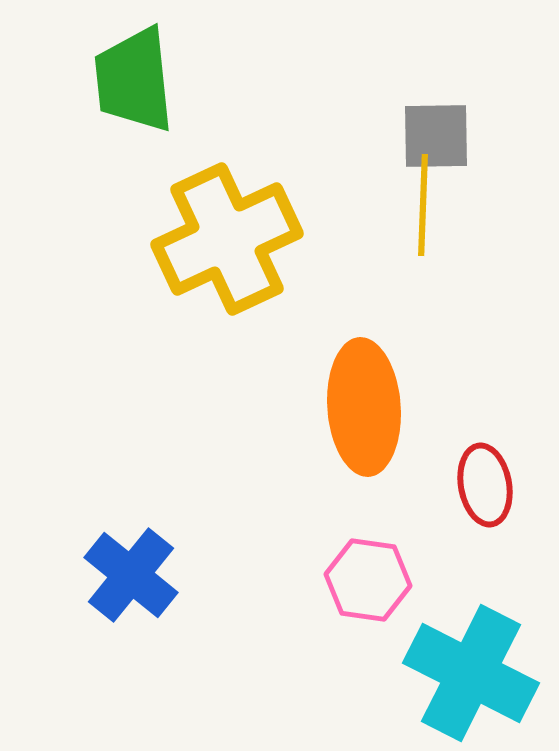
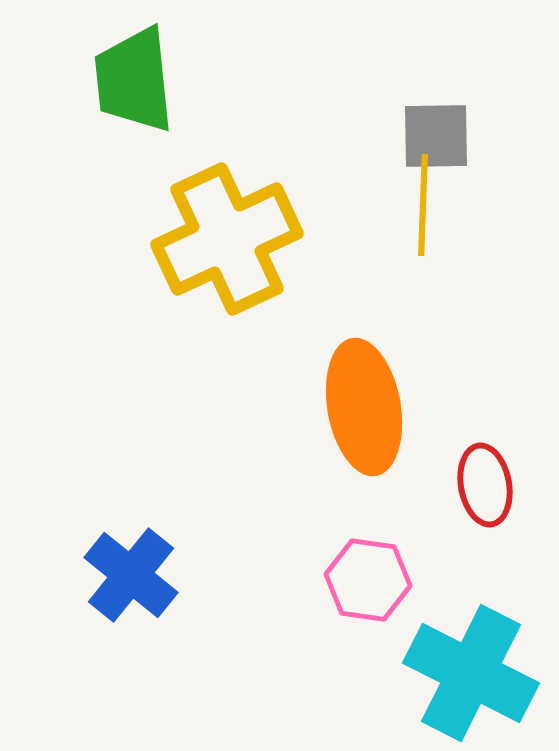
orange ellipse: rotated 6 degrees counterclockwise
